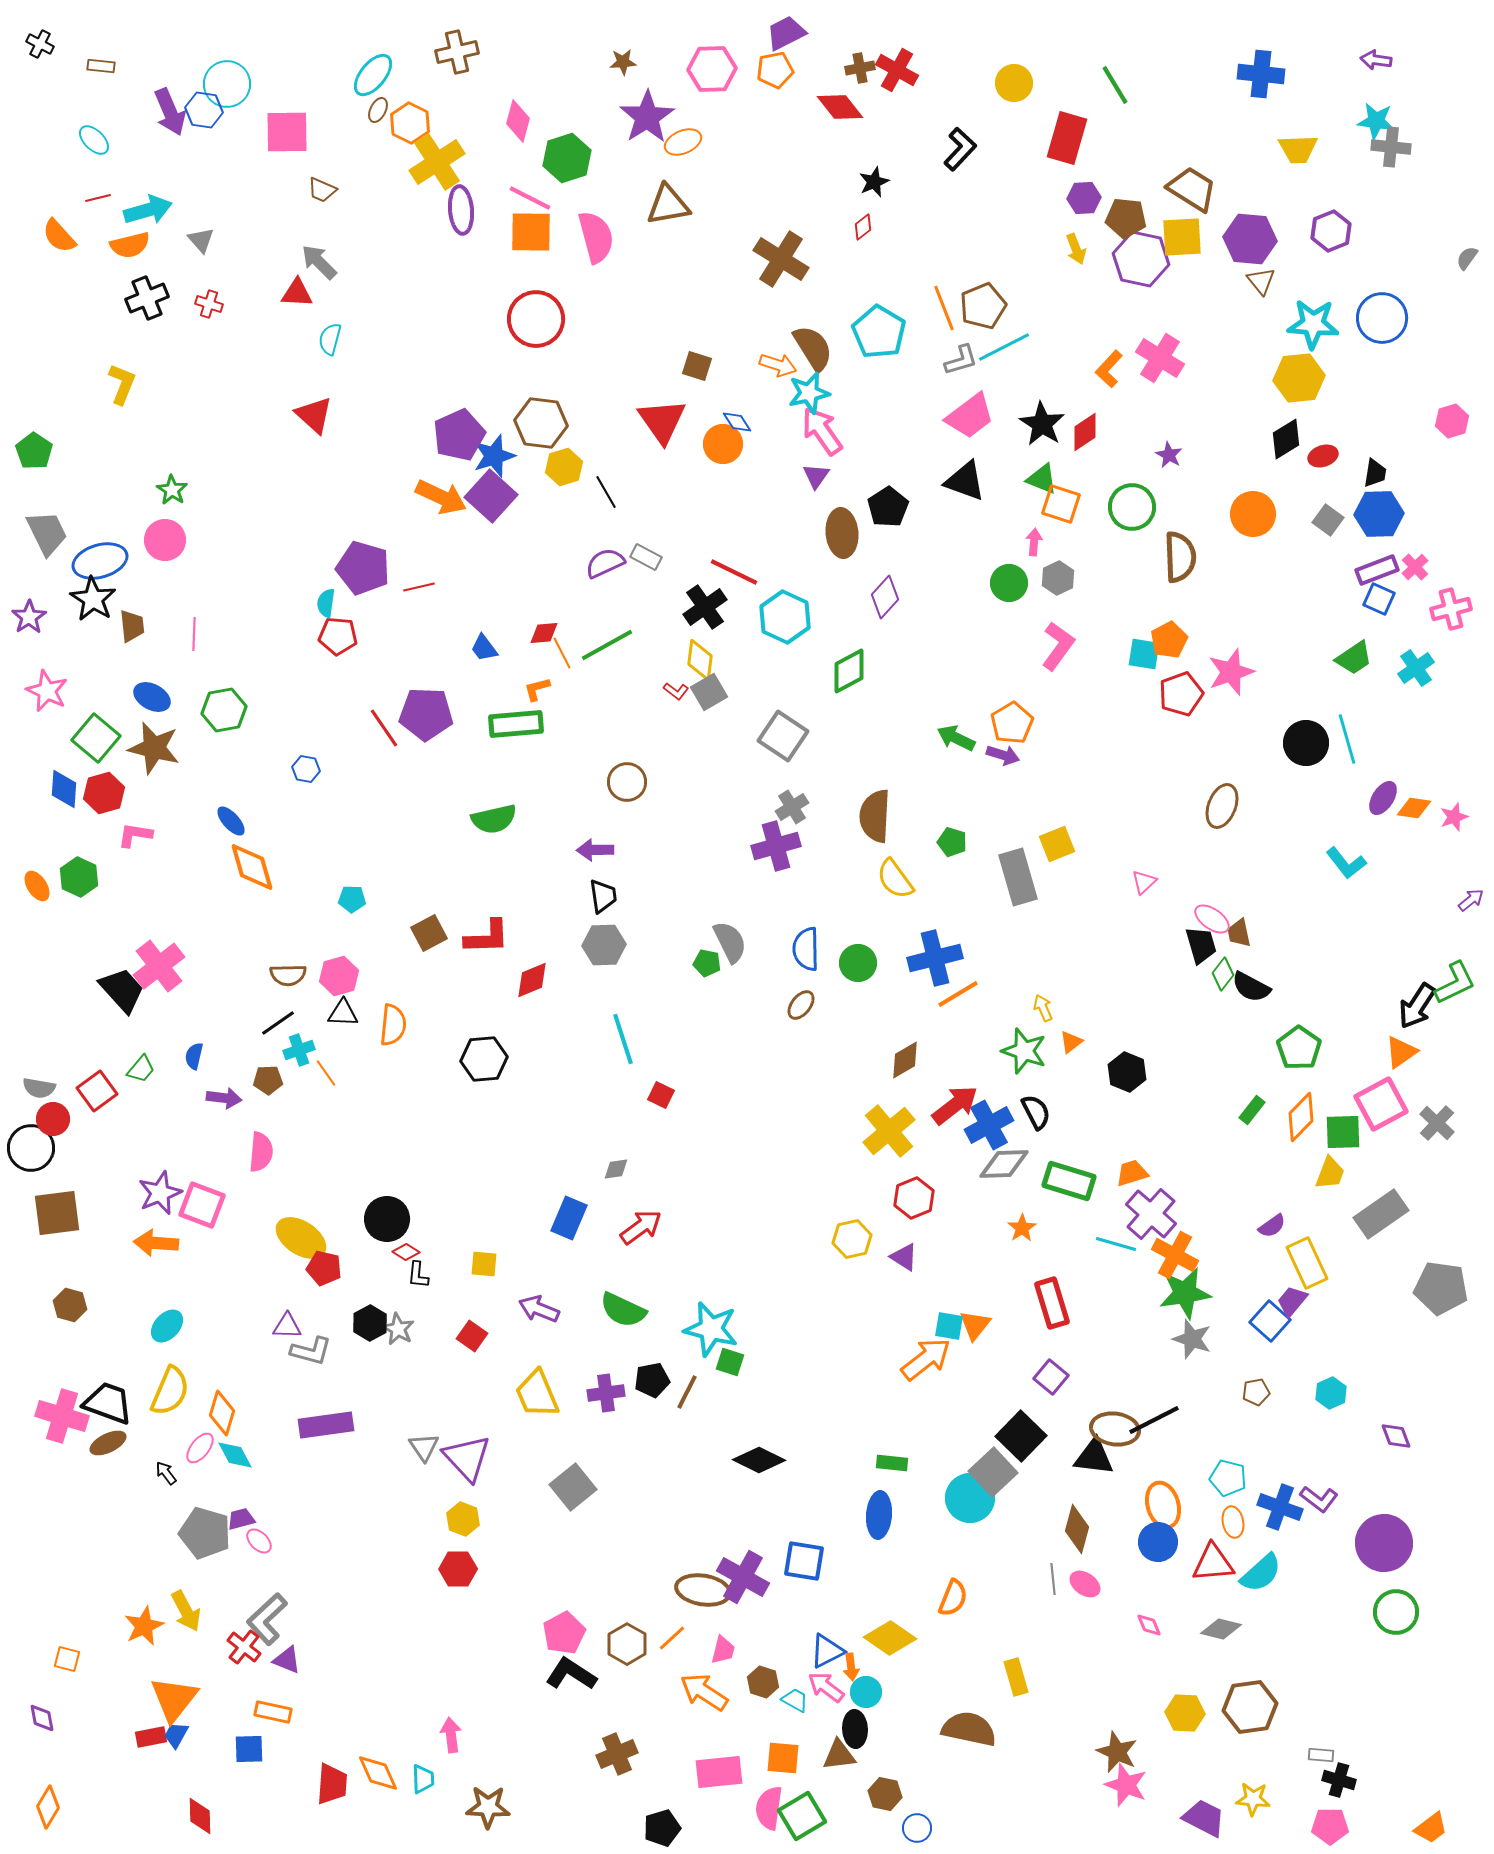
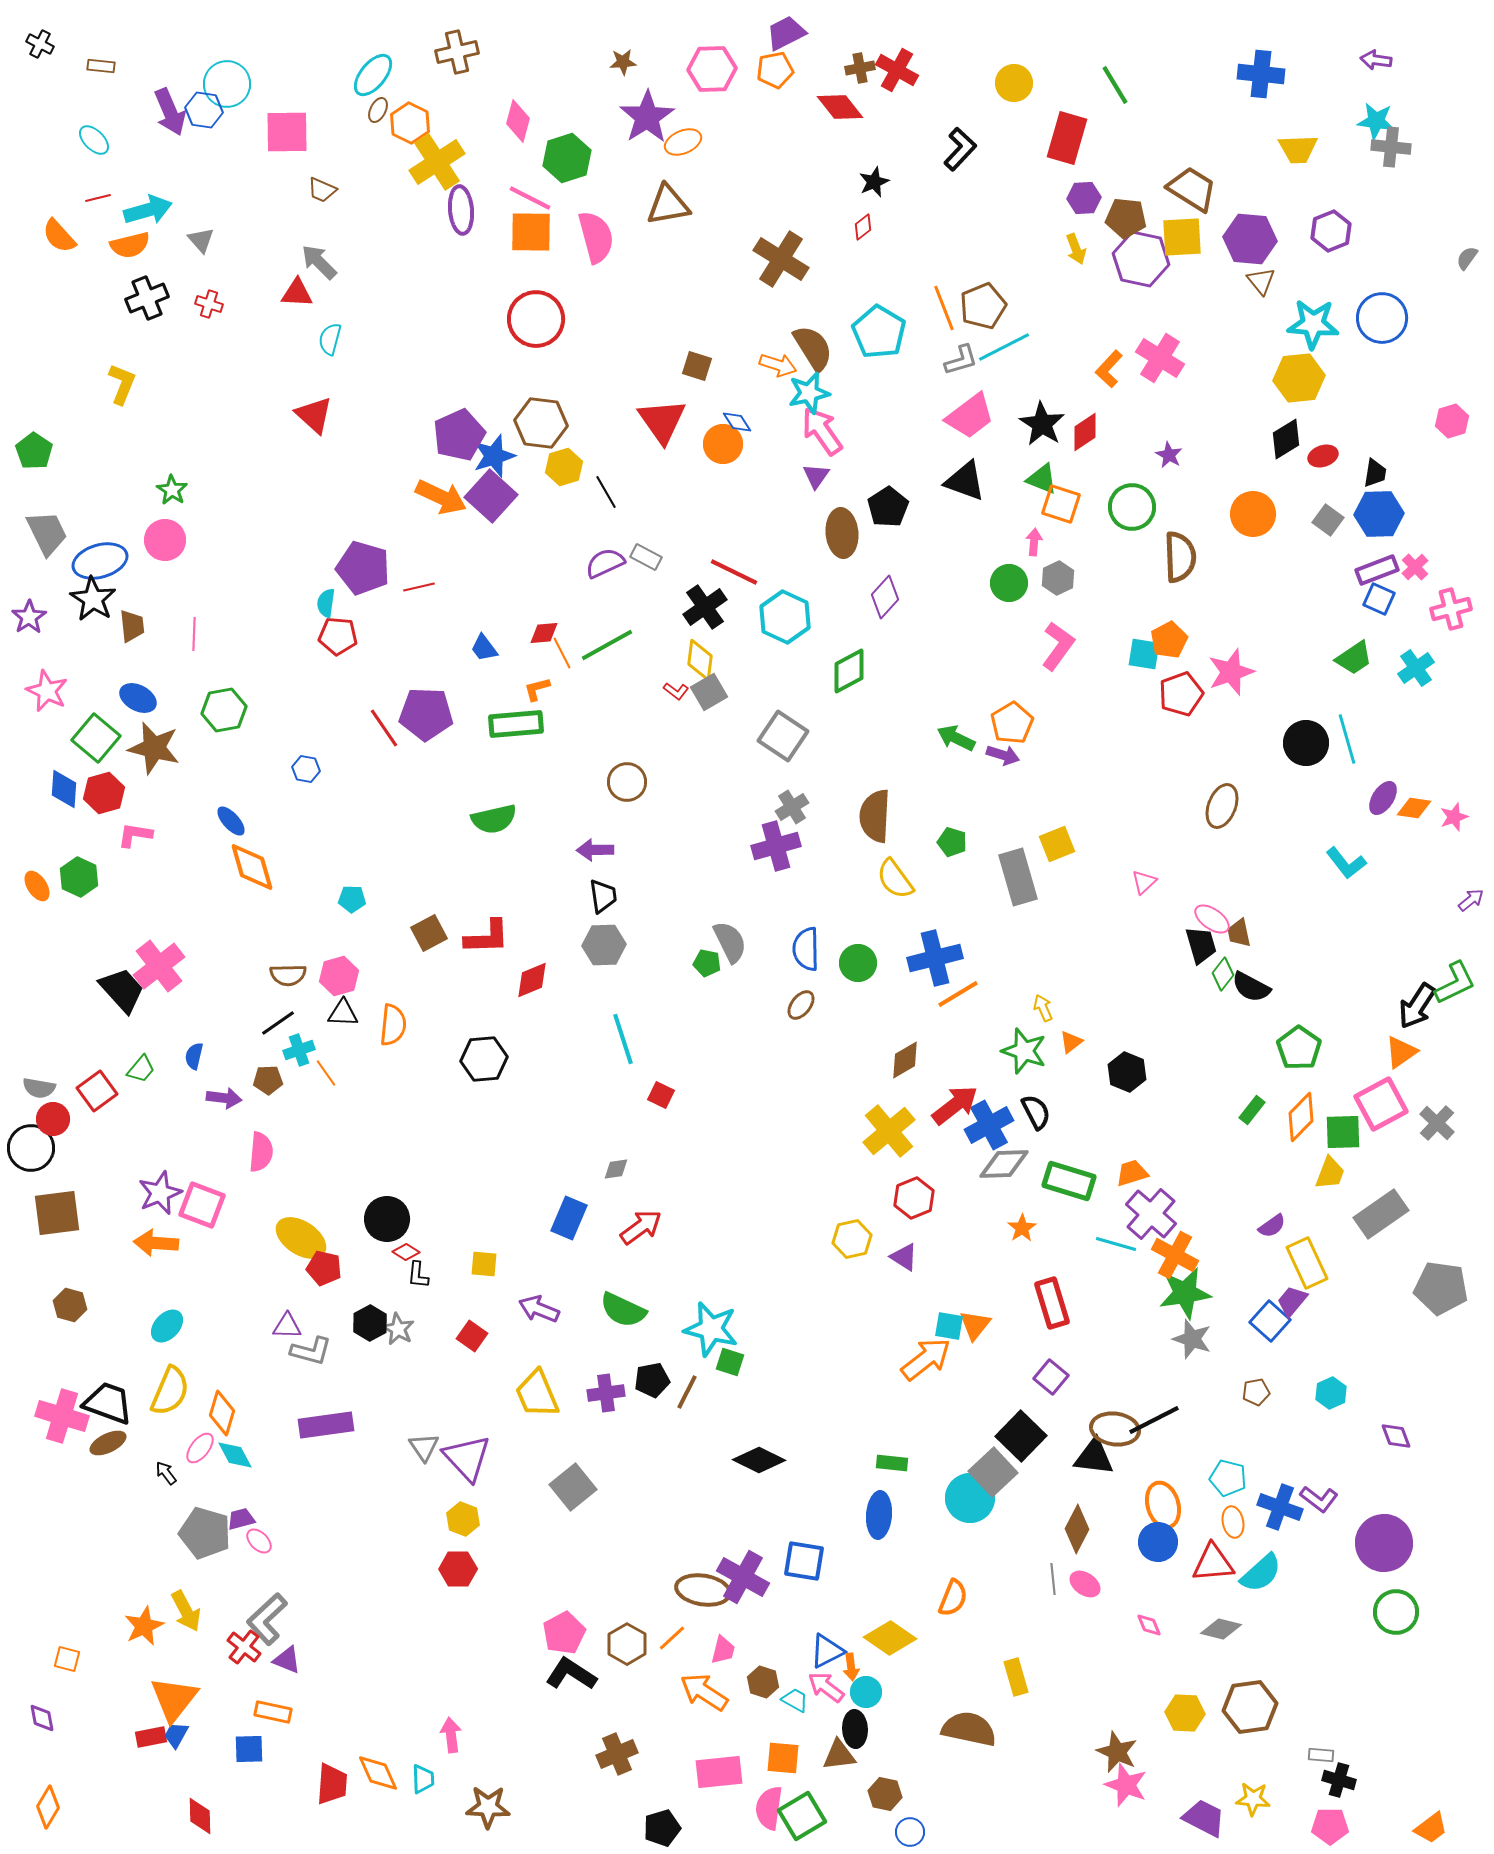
blue ellipse at (152, 697): moved 14 px left, 1 px down
brown diamond at (1077, 1529): rotated 12 degrees clockwise
blue circle at (917, 1828): moved 7 px left, 4 px down
